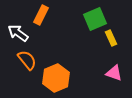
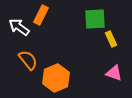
green square: rotated 20 degrees clockwise
white arrow: moved 1 px right, 6 px up
yellow rectangle: moved 1 px down
orange semicircle: moved 1 px right
